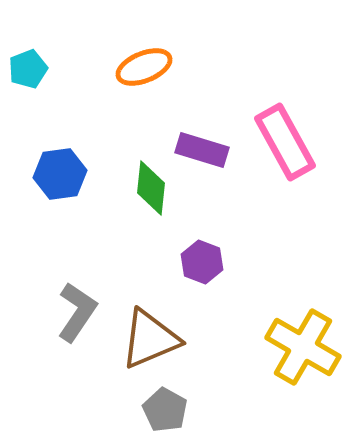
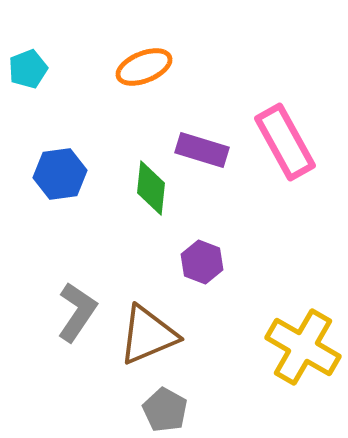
brown triangle: moved 2 px left, 4 px up
